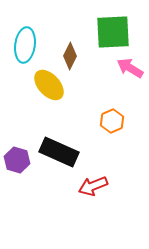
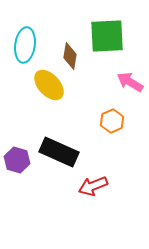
green square: moved 6 px left, 4 px down
brown diamond: rotated 16 degrees counterclockwise
pink arrow: moved 14 px down
